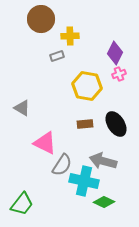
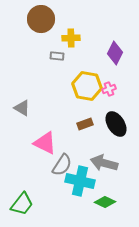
yellow cross: moved 1 px right, 2 px down
gray rectangle: rotated 24 degrees clockwise
pink cross: moved 10 px left, 15 px down
brown rectangle: rotated 14 degrees counterclockwise
gray arrow: moved 1 px right, 2 px down
cyan cross: moved 4 px left
green diamond: moved 1 px right
